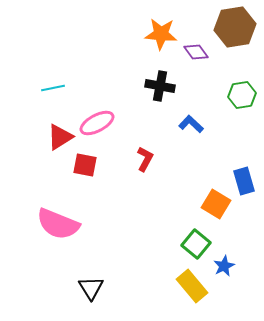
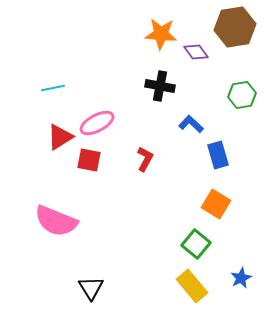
red square: moved 4 px right, 5 px up
blue rectangle: moved 26 px left, 26 px up
pink semicircle: moved 2 px left, 3 px up
blue star: moved 17 px right, 12 px down
